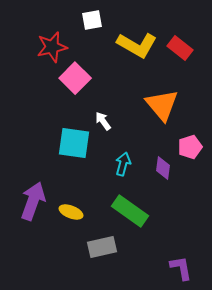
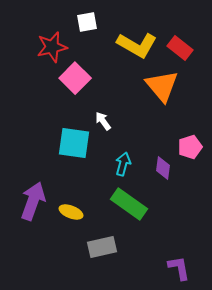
white square: moved 5 px left, 2 px down
orange triangle: moved 19 px up
green rectangle: moved 1 px left, 7 px up
purple L-shape: moved 2 px left
